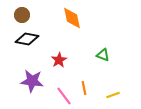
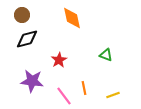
black diamond: rotated 25 degrees counterclockwise
green triangle: moved 3 px right
